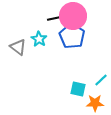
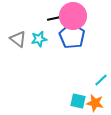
cyan star: rotated 28 degrees clockwise
gray triangle: moved 8 px up
cyan square: moved 12 px down
orange star: rotated 12 degrees clockwise
